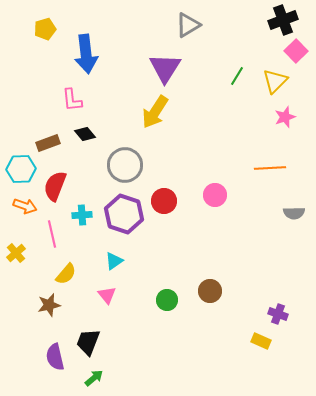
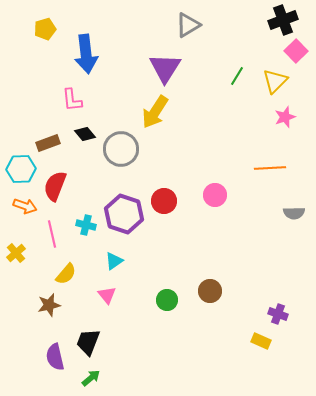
gray circle: moved 4 px left, 16 px up
cyan cross: moved 4 px right, 10 px down; rotated 18 degrees clockwise
green arrow: moved 3 px left
